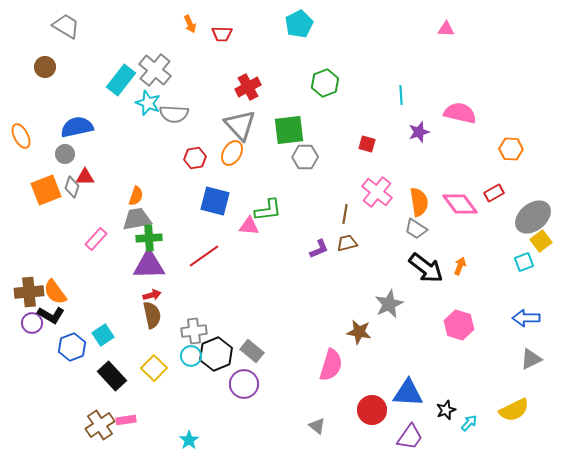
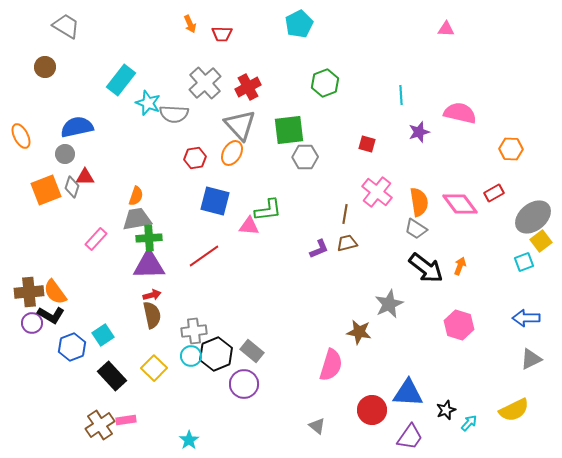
gray cross at (155, 70): moved 50 px right, 13 px down; rotated 8 degrees clockwise
